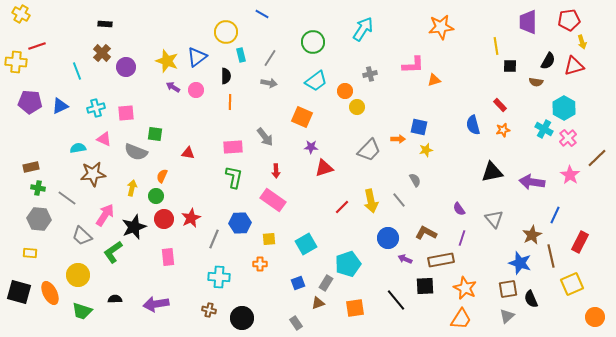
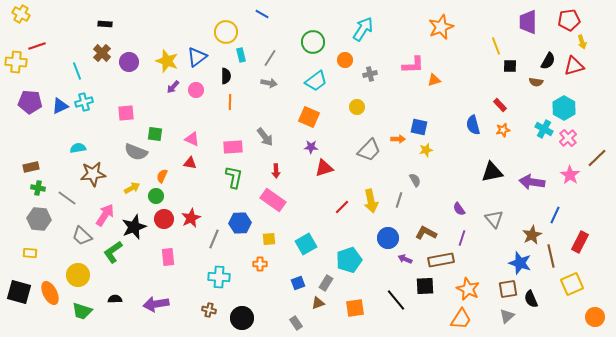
orange star at (441, 27): rotated 15 degrees counterclockwise
yellow line at (496, 46): rotated 12 degrees counterclockwise
purple circle at (126, 67): moved 3 px right, 5 px up
purple arrow at (173, 87): rotated 80 degrees counterclockwise
orange circle at (345, 91): moved 31 px up
cyan cross at (96, 108): moved 12 px left, 6 px up
orange square at (302, 117): moved 7 px right
pink triangle at (104, 139): moved 88 px right
red triangle at (188, 153): moved 2 px right, 10 px down
yellow arrow at (132, 188): rotated 49 degrees clockwise
gray line at (399, 200): rotated 56 degrees clockwise
cyan pentagon at (348, 264): moved 1 px right, 4 px up
orange star at (465, 288): moved 3 px right, 1 px down
